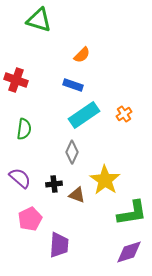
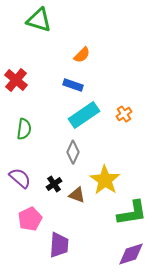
red cross: rotated 20 degrees clockwise
gray diamond: moved 1 px right
black cross: rotated 28 degrees counterclockwise
purple diamond: moved 2 px right, 2 px down
